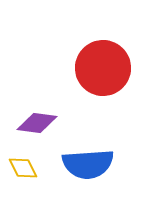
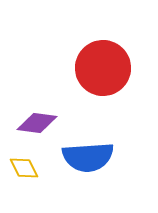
blue semicircle: moved 7 px up
yellow diamond: moved 1 px right
